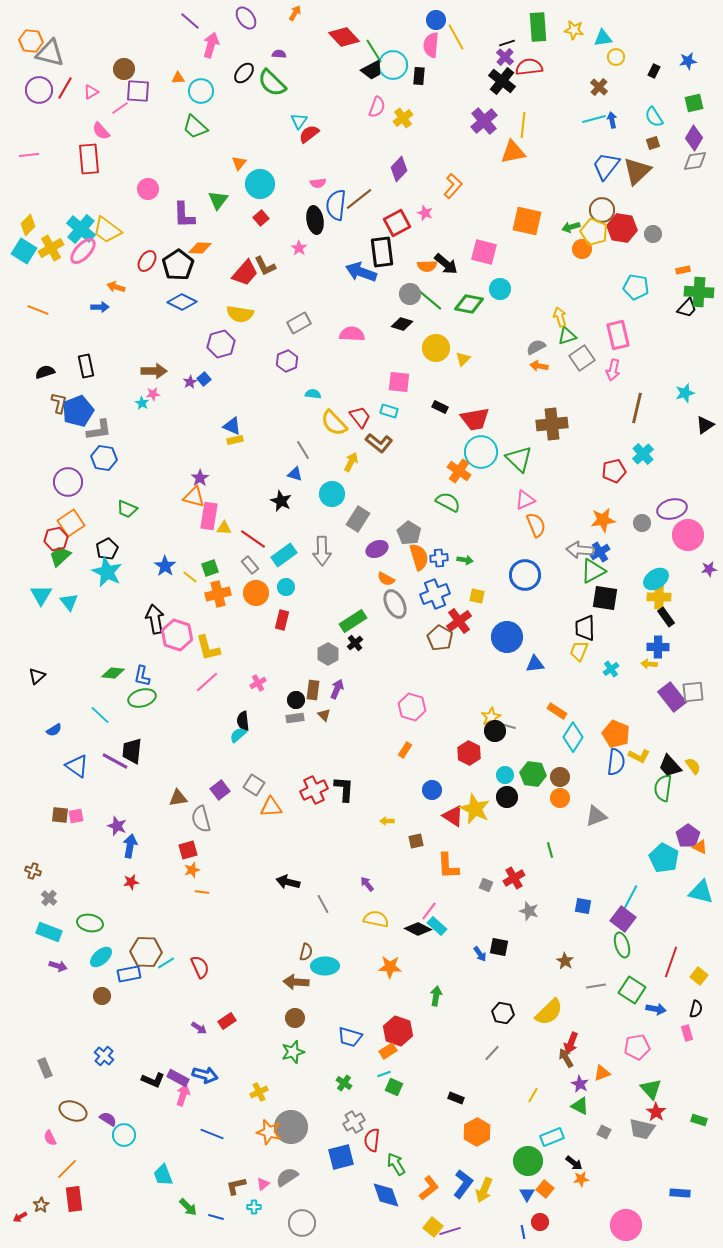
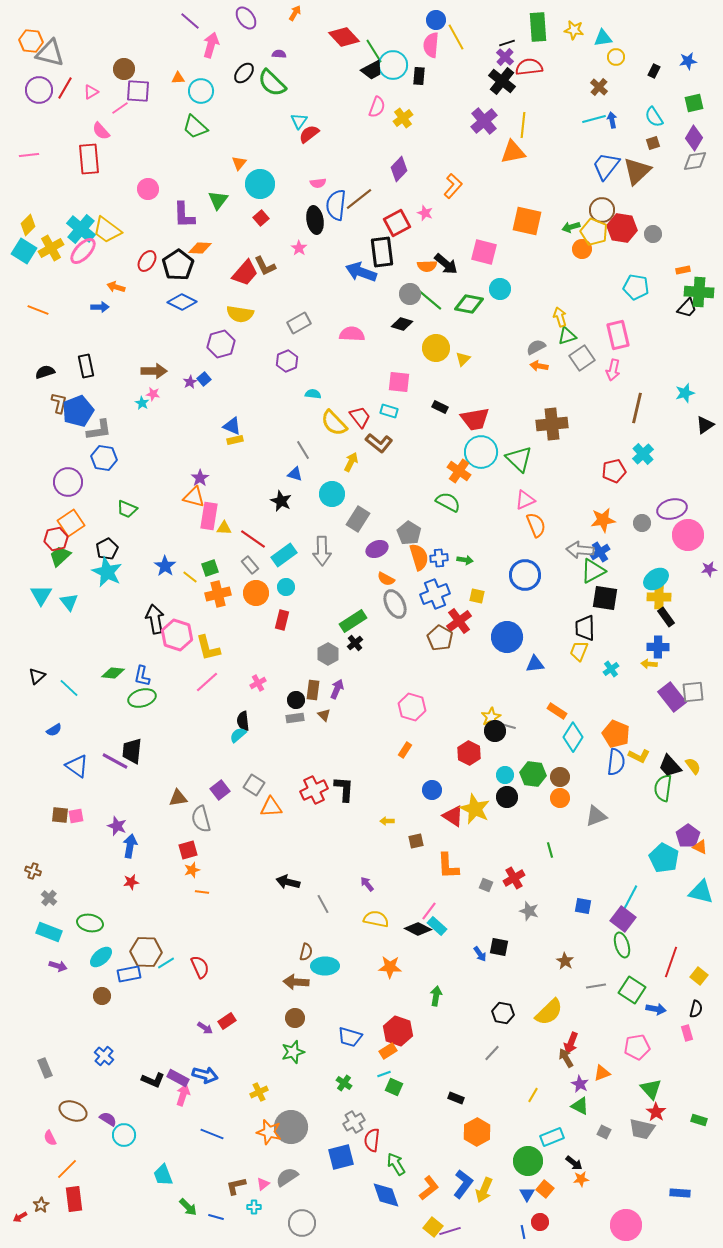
pink star at (153, 394): rotated 16 degrees clockwise
cyan line at (100, 715): moved 31 px left, 27 px up
purple arrow at (199, 1028): moved 6 px right
